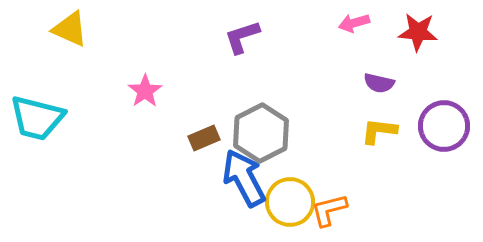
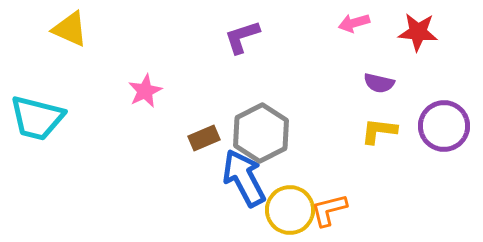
pink star: rotated 8 degrees clockwise
yellow circle: moved 8 px down
